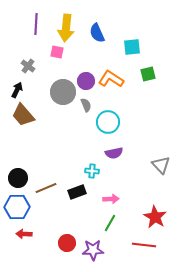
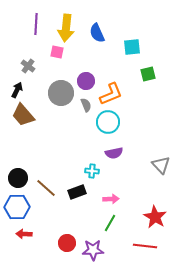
orange L-shape: moved 15 px down; rotated 125 degrees clockwise
gray circle: moved 2 px left, 1 px down
brown line: rotated 65 degrees clockwise
red line: moved 1 px right, 1 px down
